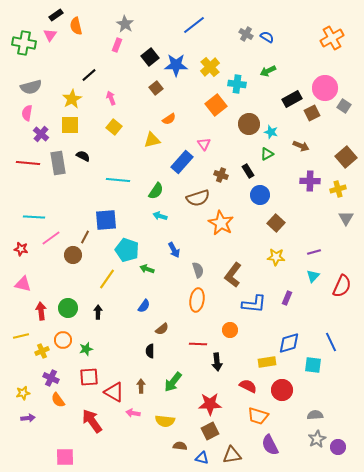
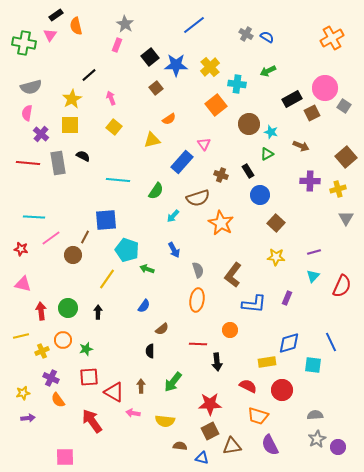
cyan arrow at (160, 216): moved 13 px right; rotated 64 degrees counterclockwise
brown triangle at (232, 455): moved 9 px up
